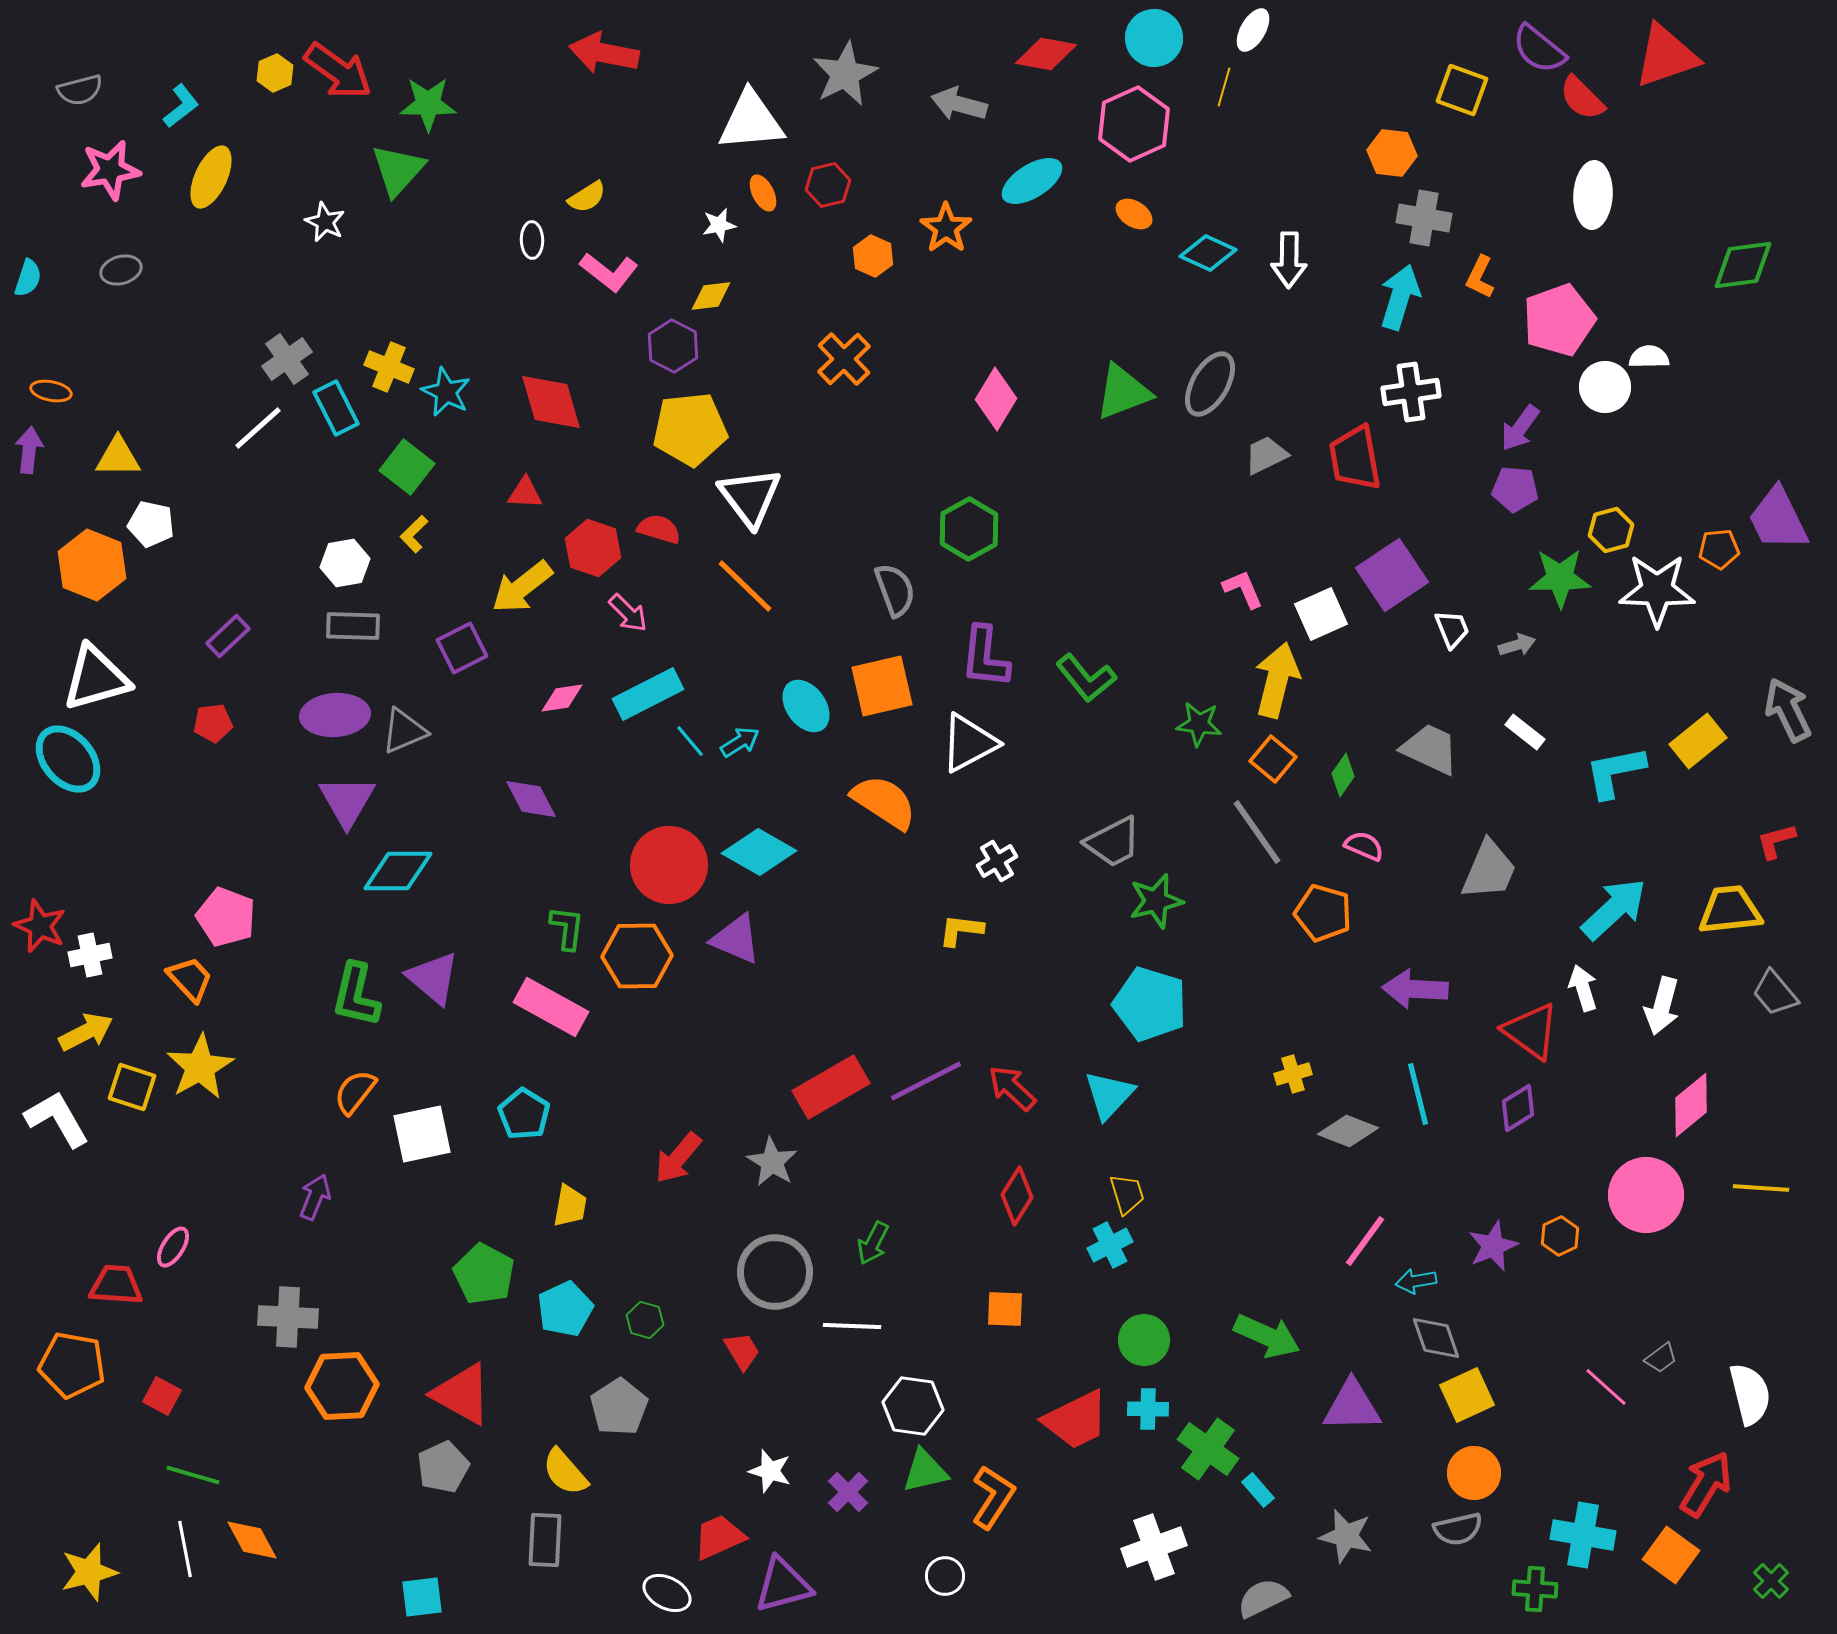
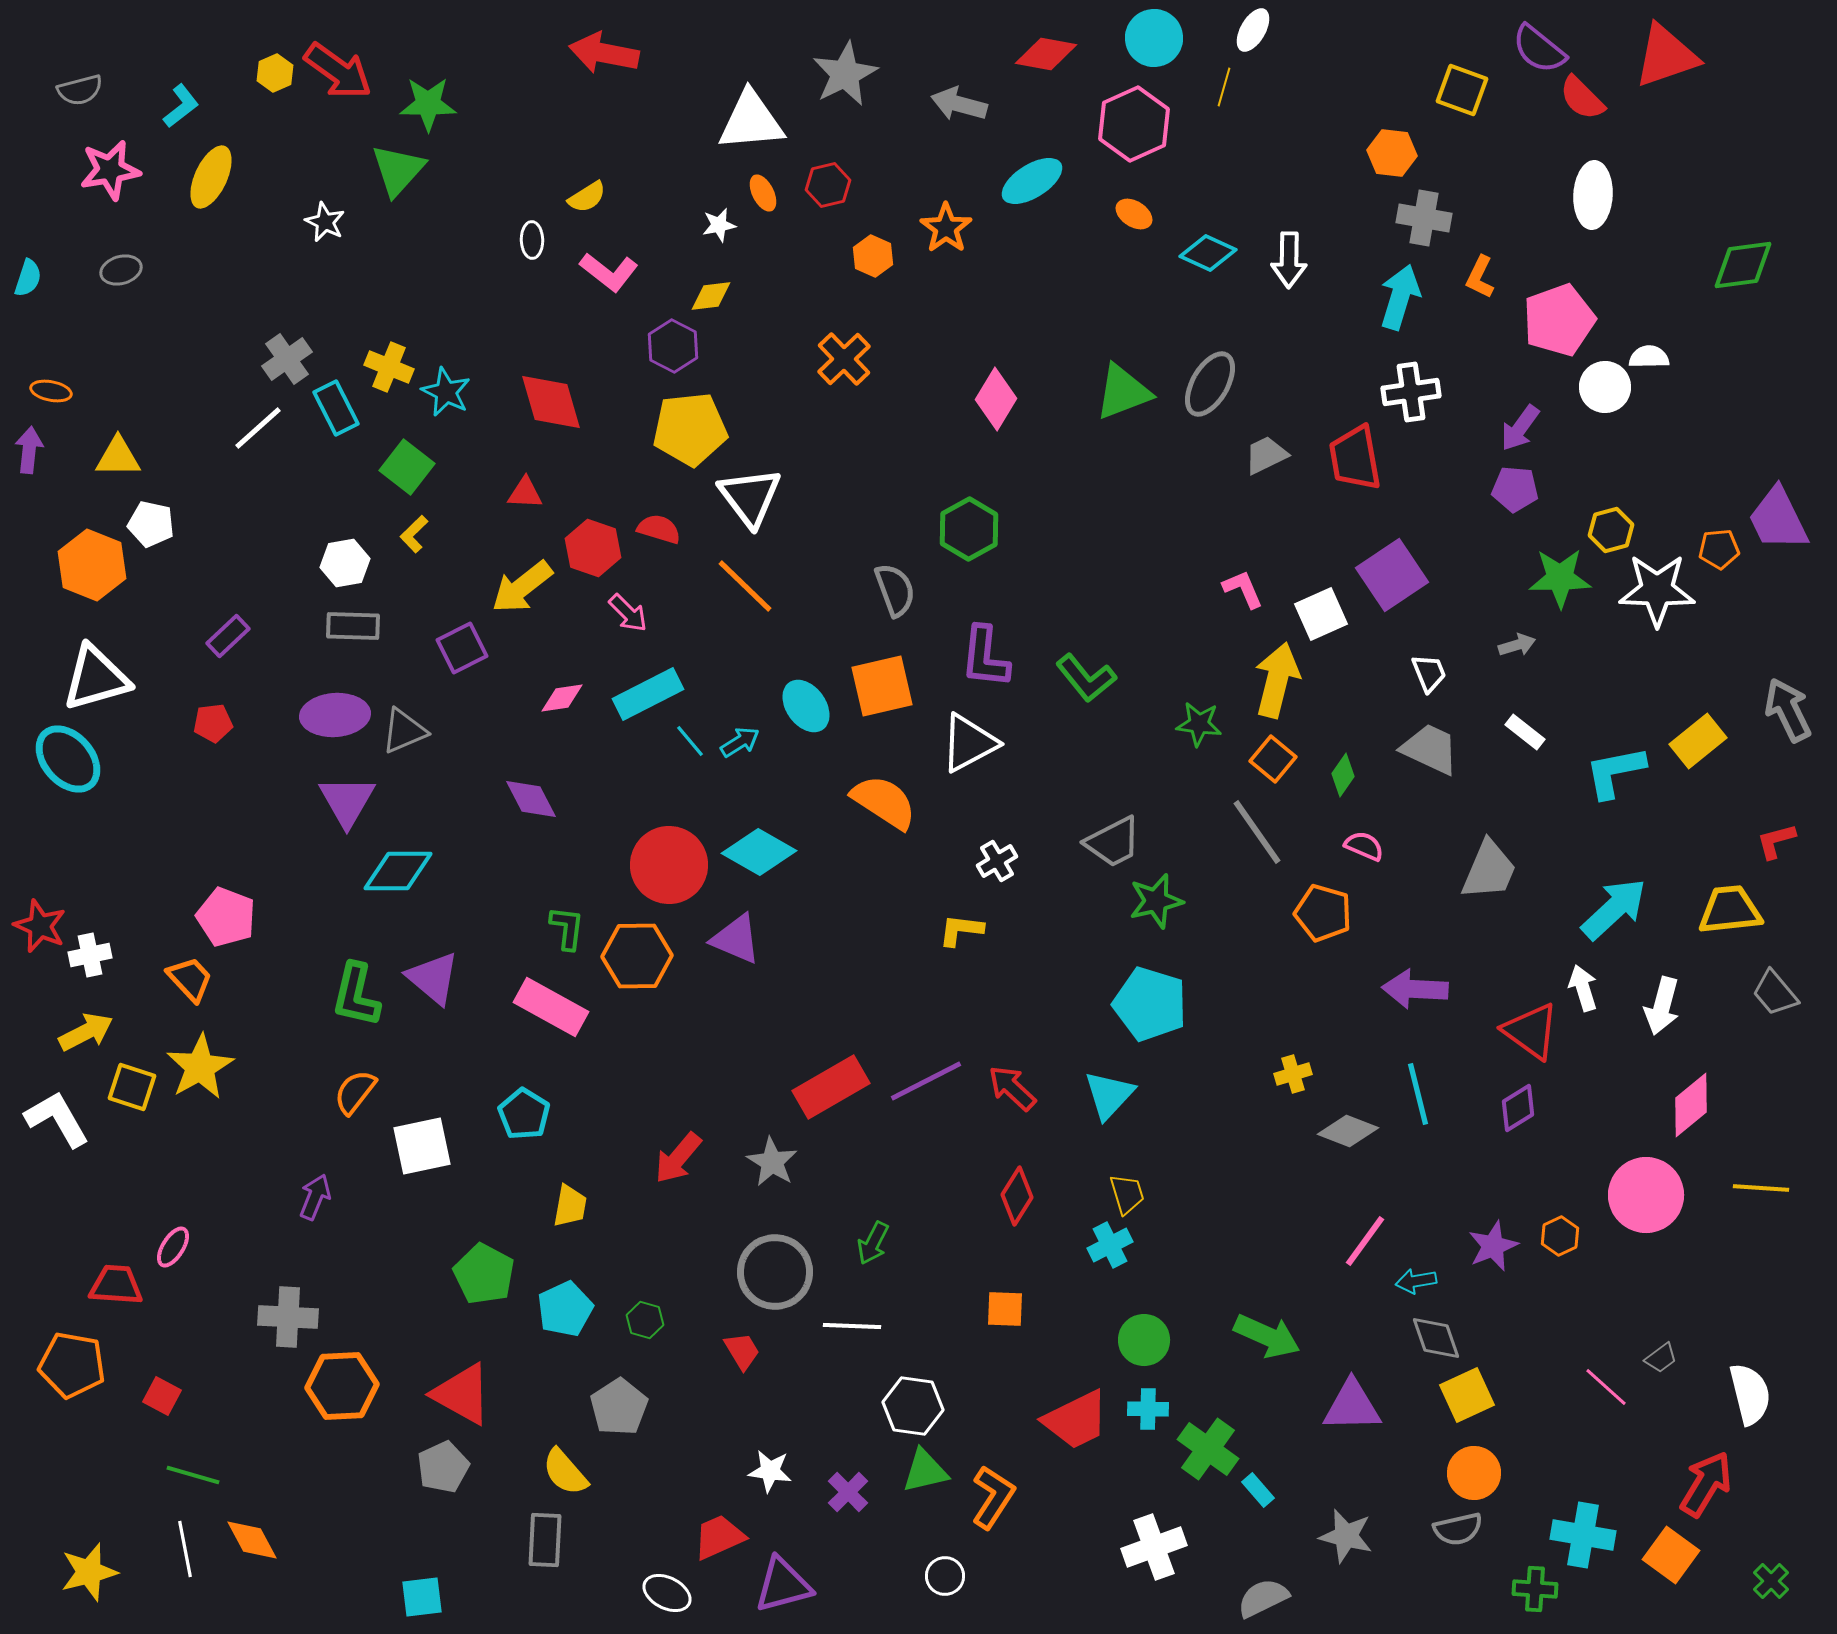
white trapezoid at (1452, 629): moved 23 px left, 44 px down
white square at (422, 1134): moved 12 px down
white star at (770, 1471): rotated 9 degrees counterclockwise
